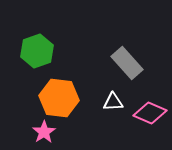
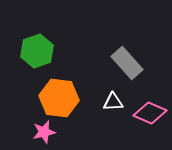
pink star: rotated 20 degrees clockwise
